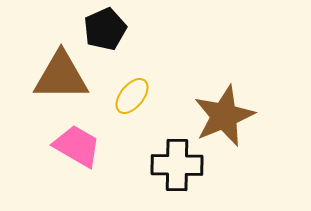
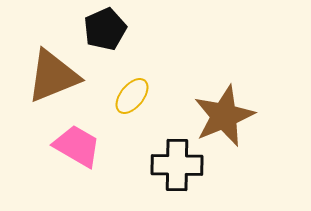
brown triangle: moved 8 px left; rotated 22 degrees counterclockwise
